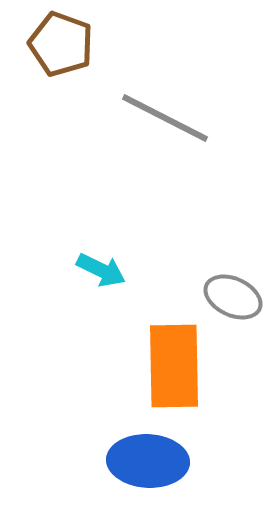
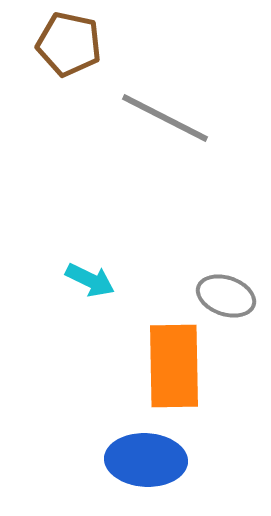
brown pentagon: moved 8 px right; rotated 8 degrees counterclockwise
cyan arrow: moved 11 px left, 10 px down
gray ellipse: moved 7 px left, 1 px up; rotated 6 degrees counterclockwise
blue ellipse: moved 2 px left, 1 px up
